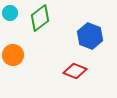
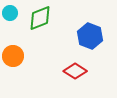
green diamond: rotated 16 degrees clockwise
orange circle: moved 1 px down
red diamond: rotated 10 degrees clockwise
